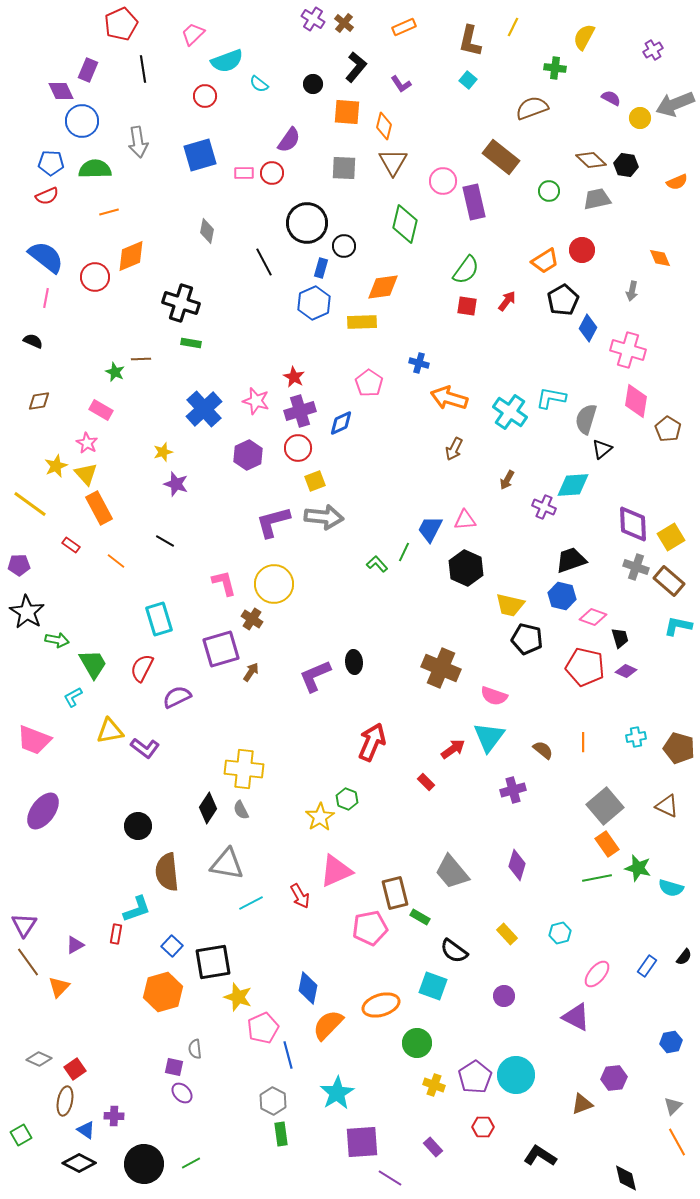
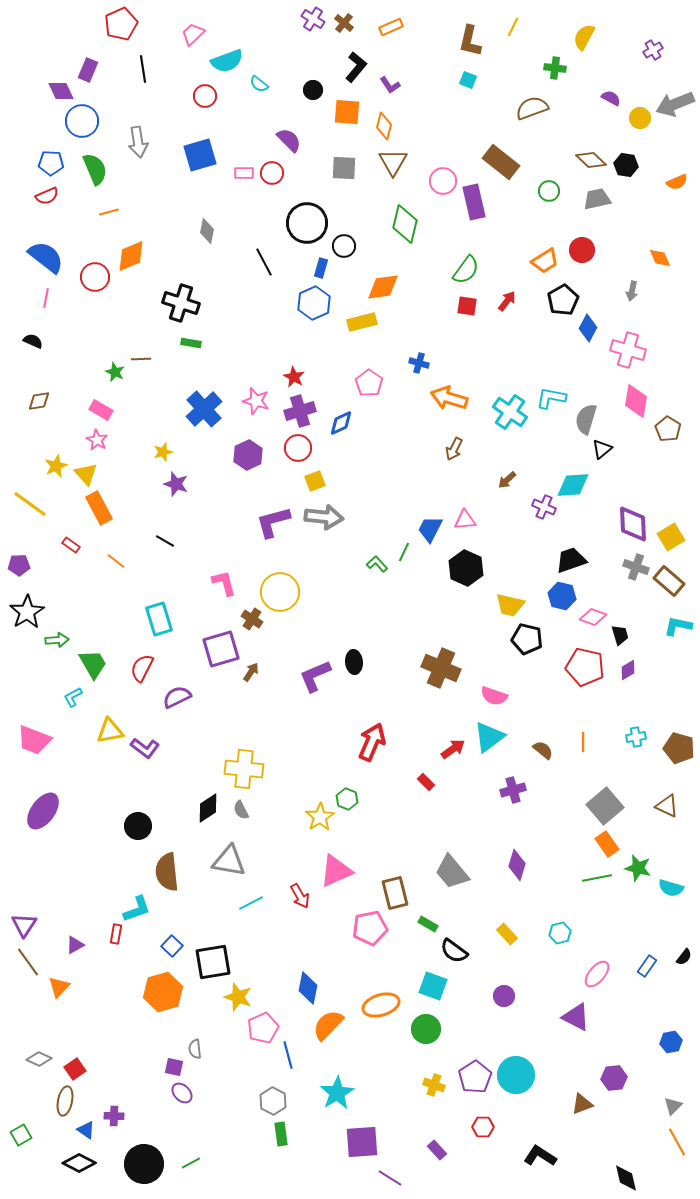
orange rectangle at (404, 27): moved 13 px left
cyan square at (468, 80): rotated 18 degrees counterclockwise
black circle at (313, 84): moved 6 px down
purple L-shape at (401, 84): moved 11 px left, 1 px down
purple semicircle at (289, 140): rotated 80 degrees counterclockwise
brown rectangle at (501, 157): moved 5 px down
green semicircle at (95, 169): rotated 68 degrees clockwise
yellow rectangle at (362, 322): rotated 12 degrees counterclockwise
pink star at (87, 443): moved 10 px right, 3 px up
brown arrow at (507, 480): rotated 18 degrees clockwise
yellow circle at (274, 584): moved 6 px right, 8 px down
black star at (27, 612): rotated 8 degrees clockwise
black trapezoid at (620, 638): moved 3 px up
green arrow at (57, 640): rotated 15 degrees counterclockwise
purple diamond at (626, 671): moved 2 px right, 1 px up; rotated 55 degrees counterclockwise
cyan triangle at (489, 737): rotated 16 degrees clockwise
black diamond at (208, 808): rotated 24 degrees clockwise
gray triangle at (227, 864): moved 2 px right, 3 px up
green rectangle at (420, 917): moved 8 px right, 7 px down
green circle at (417, 1043): moved 9 px right, 14 px up
purple rectangle at (433, 1147): moved 4 px right, 3 px down
